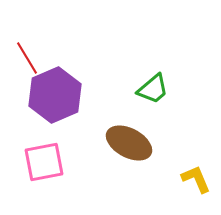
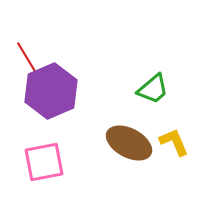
purple hexagon: moved 4 px left, 4 px up
yellow L-shape: moved 22 px left, 37 px up
